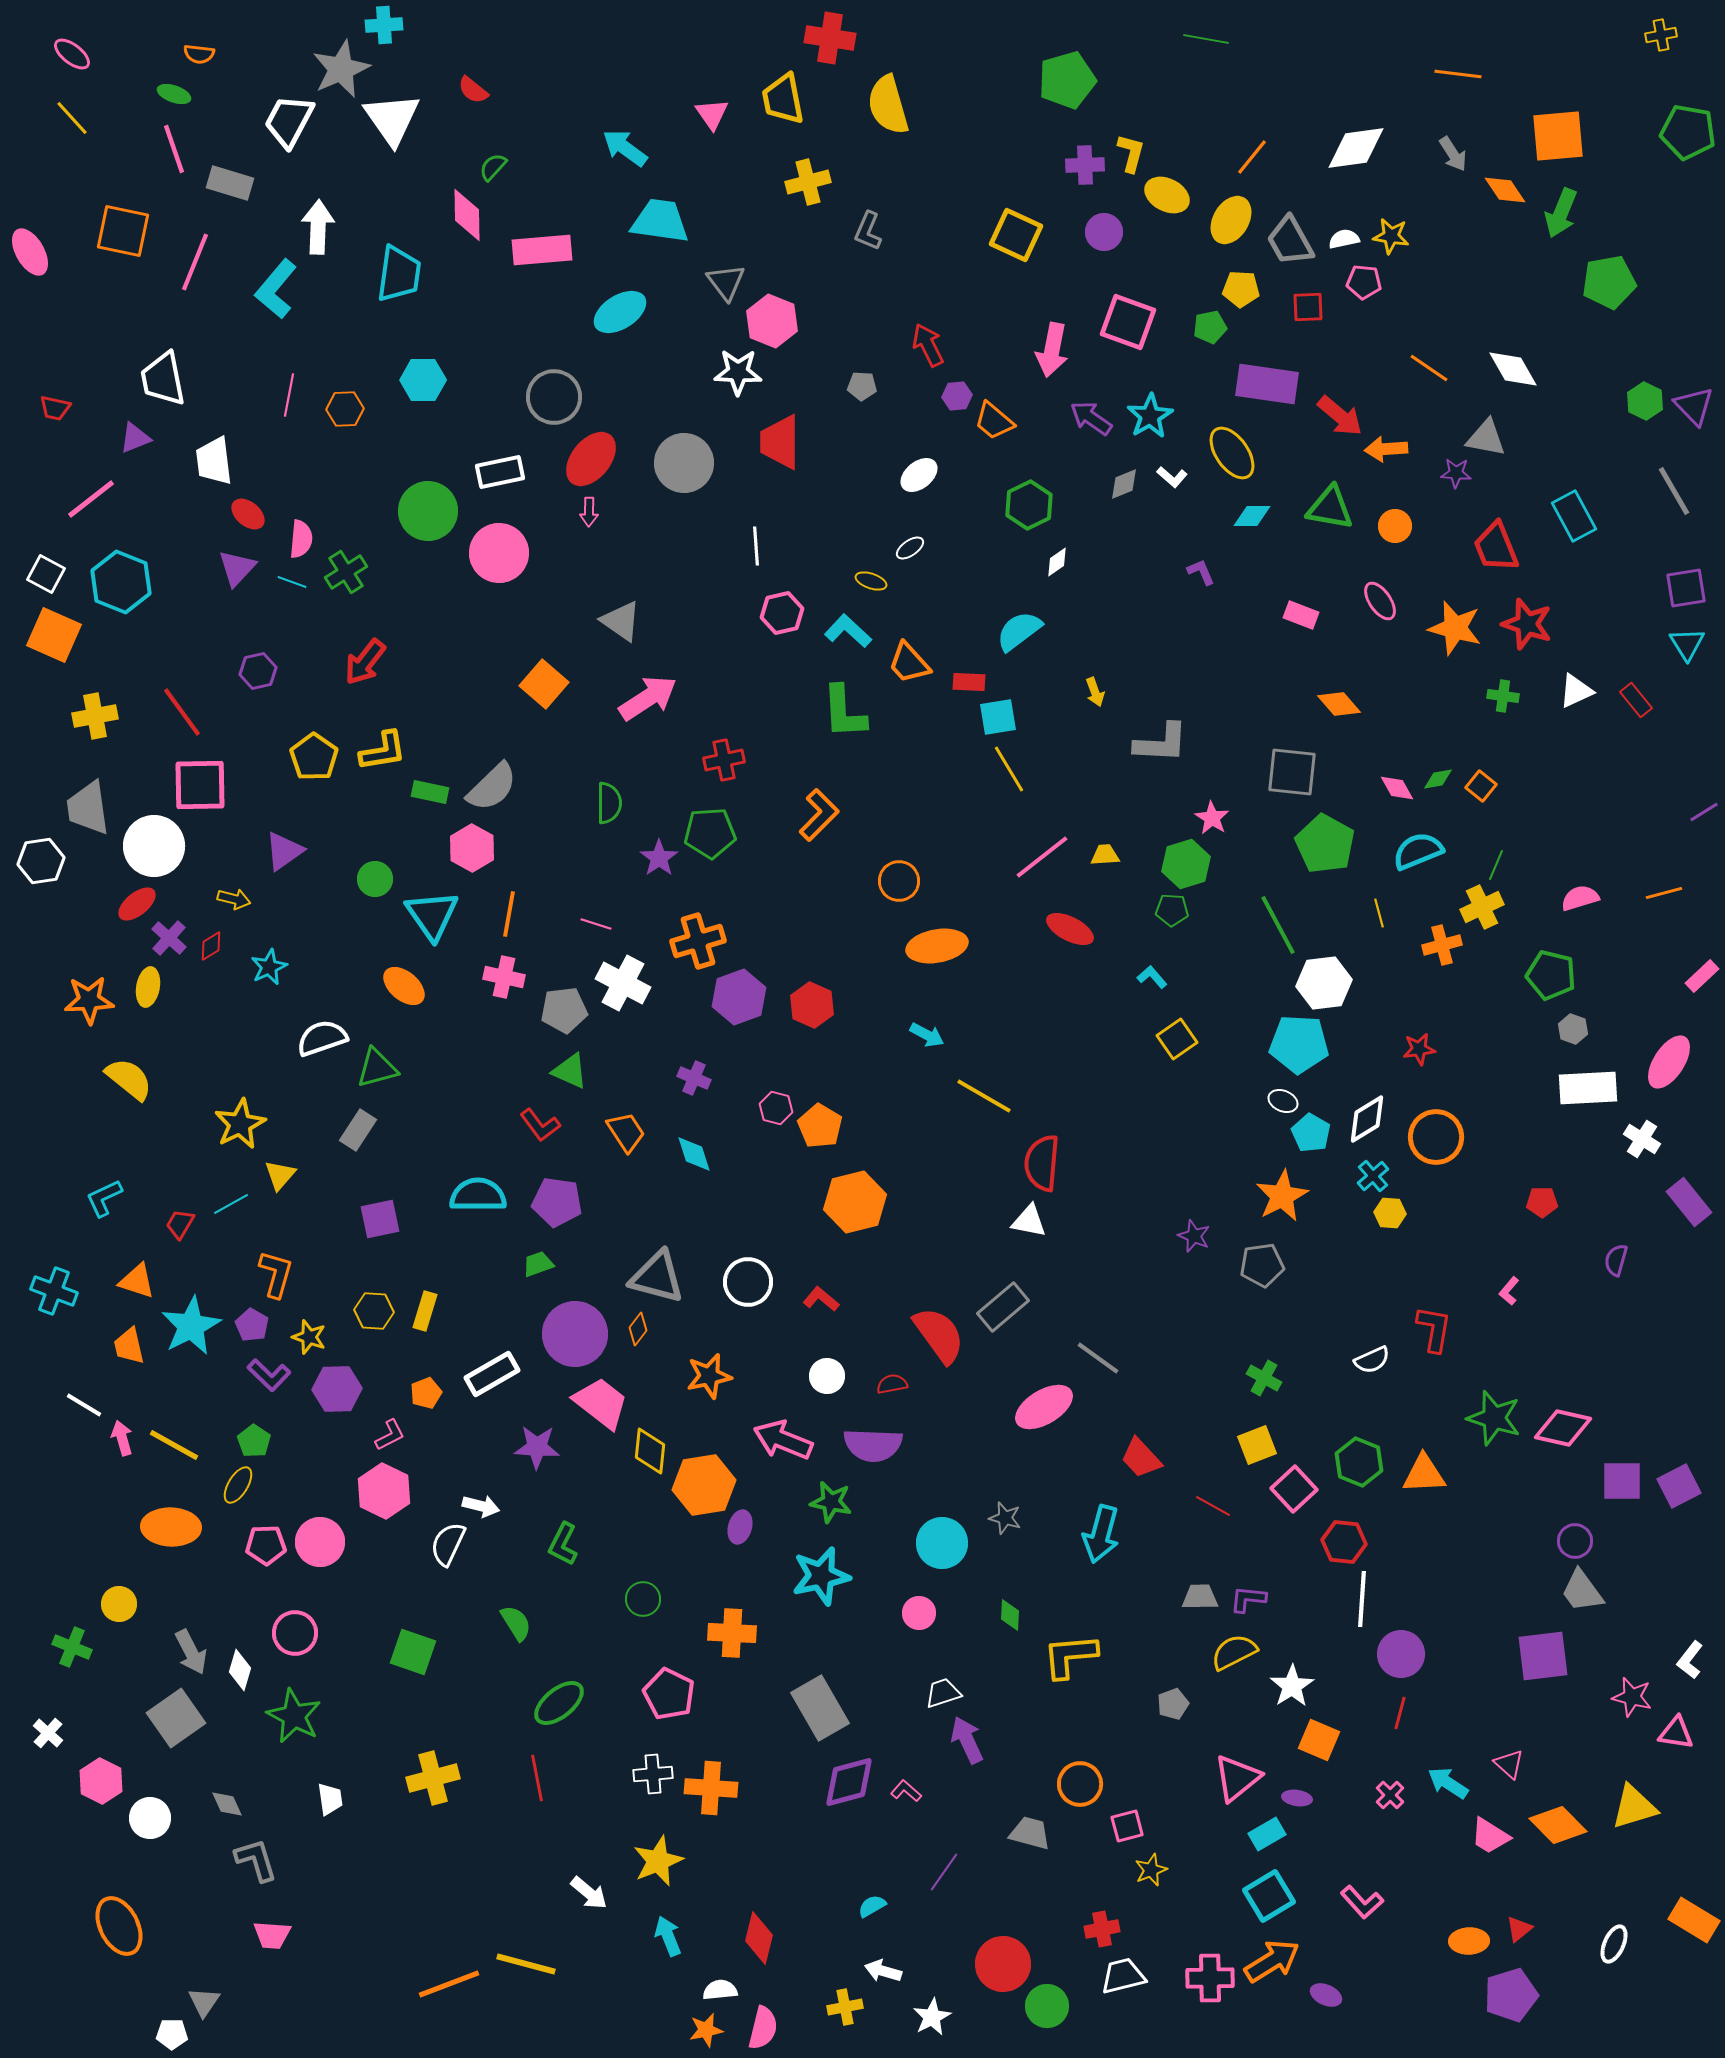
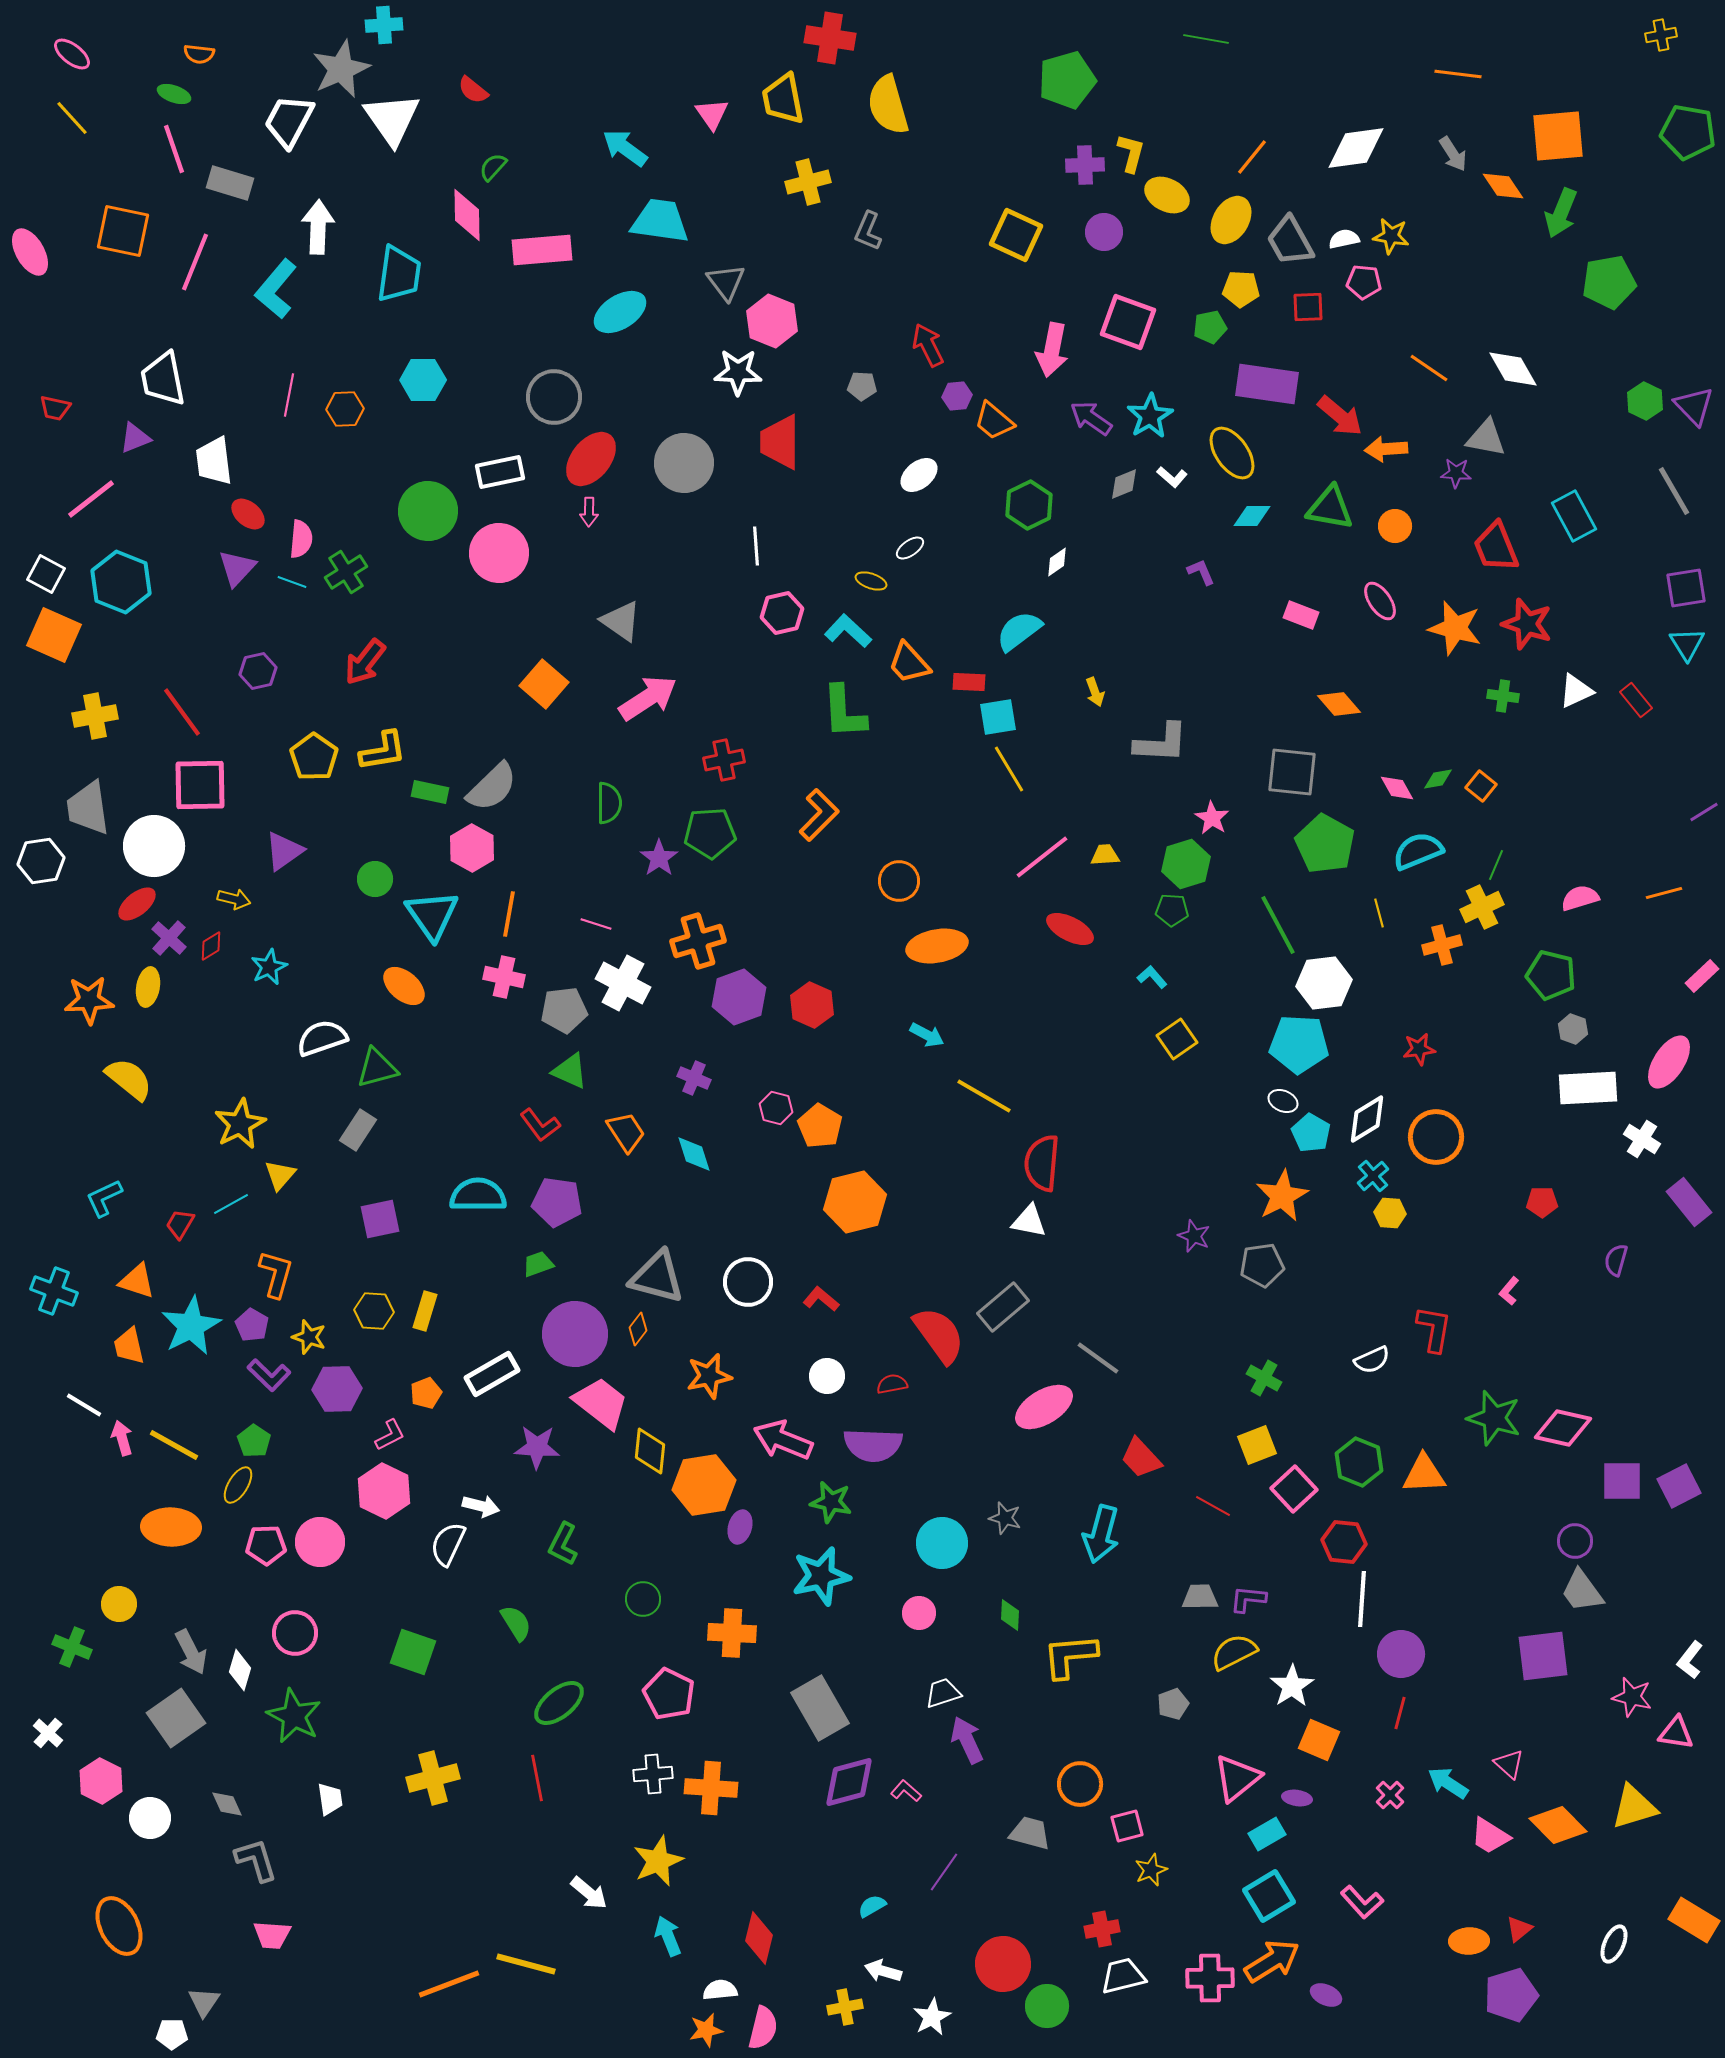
orange diamond at (1505, 190): moved 2 px left, 4 px up
